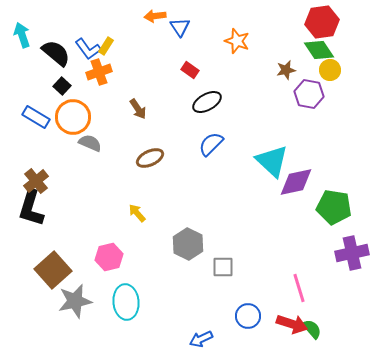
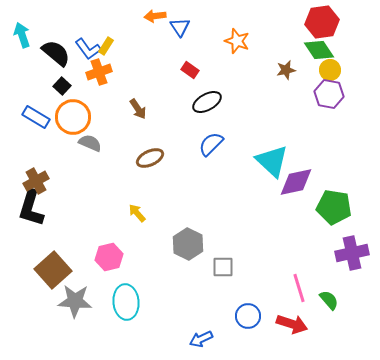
purple hexagon: moved 20 px right
brown cross: rotated 10 degrees clockwise
gray star: rotated 16 degrees clockwise
green semicircle: moved 17 px right, 29 px up
